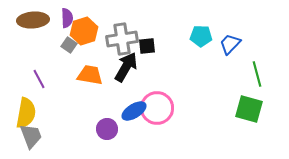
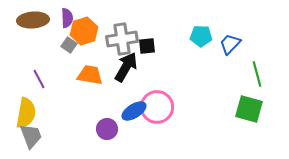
pink circle: moved 1 px up
